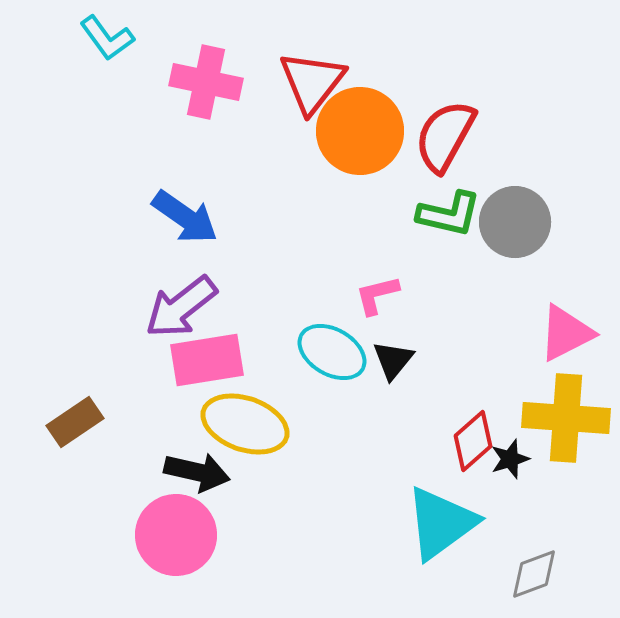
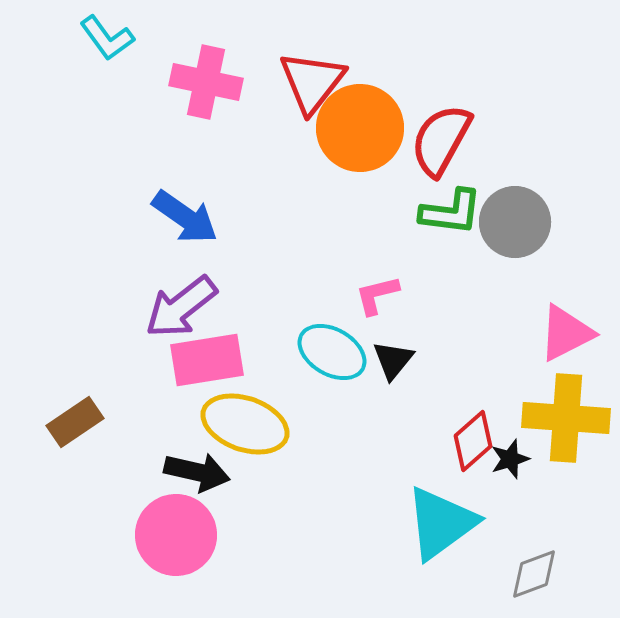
orange circle: moved 3 px up
red semicircle: moved 4 px left, 4 px down
green L-shape: moved 2 px right, 2 px up; rotated 6 degrees counterclockwise
